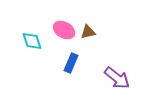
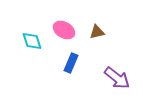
brown triangle: moved 9 px right
